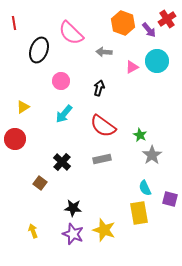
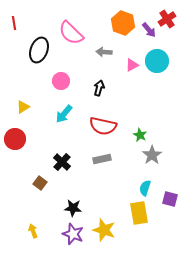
pink triangle: moved 2 px up
red semicircle: rotated 24 degrees counterclockwise
cyan semicircle: rotated 42 degrees clockwise
